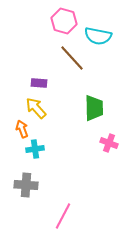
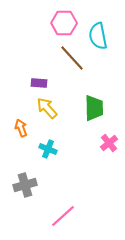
pink hexagon: moved 2 px down; rotated 15 degrees counterclockwise
cyan semicircle: rotated 68 degrees clockwise
yellow arrow: moved 11 px right
orange arrow: moved 1 px left, 1 px up
pink cross: rotated 30 degrees clockwise
cyan cross: moved 13 px right; rotated 30 degrees clockwise
gray cross: moved 1 px left; rotated 20 degrees counterclockwise
pink line: rotated 20 degrees clockwise
